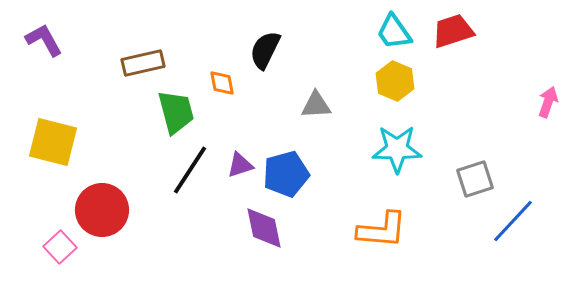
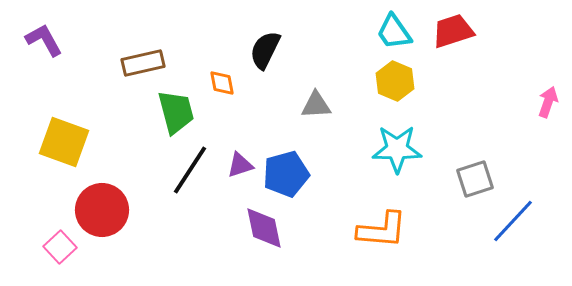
yellow square: moved 11 px right; rotated 6 degrees clockwise
